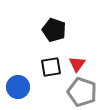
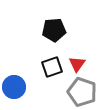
black pentagon: rotated 25 degrees counterclockwise
black square: moved 1 px right; rotated 10 degrees counterclockwise
blue circle: moved 4 px left
